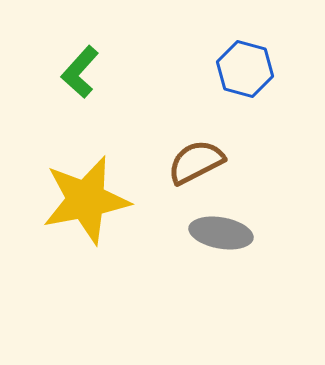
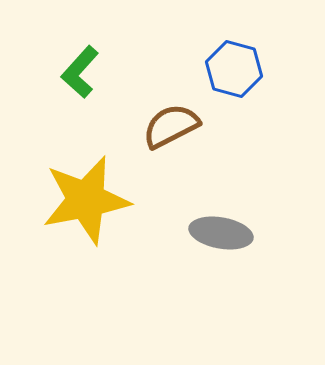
blue hexagon: moved 11 px left
brown semicircle: moved 25 px left, 36 px up
